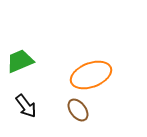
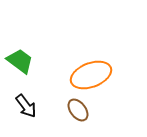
green trapezoid: rotated 60 degrees clockwise
